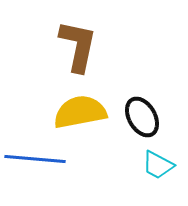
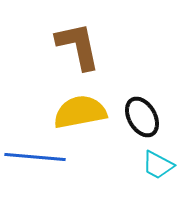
brown L-shape: rotated 24 degrees counterclockwise
blue line: moved 2 px up
